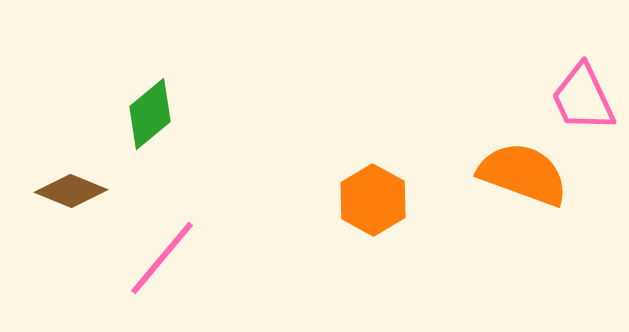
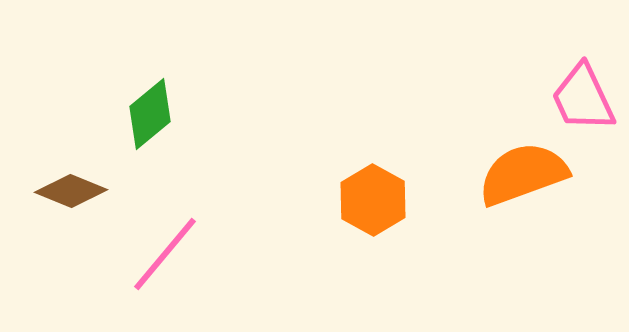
orange semicircle: rotated 40 degrees counterclockwise
pink line: moved 3 px right, 4 px up
